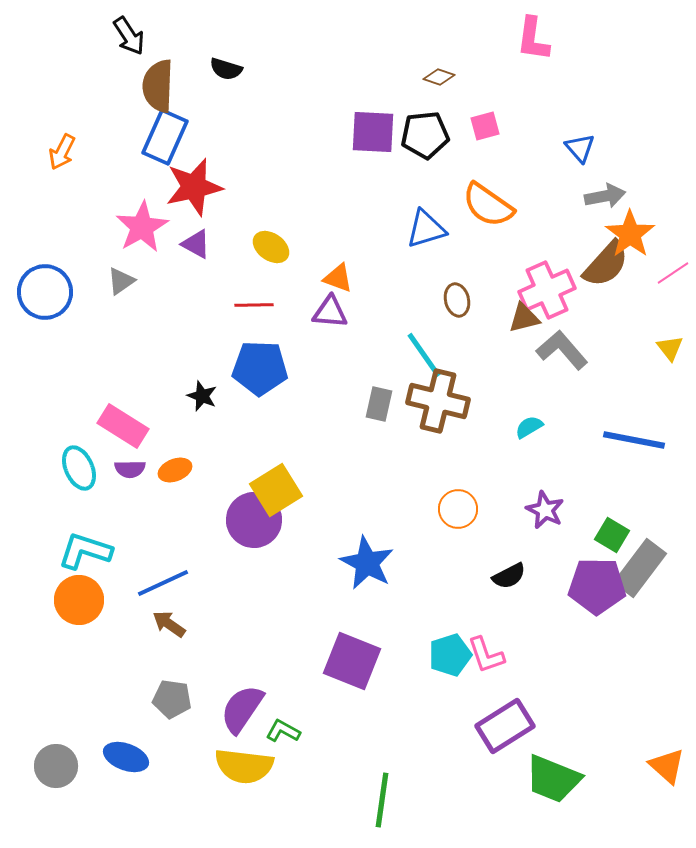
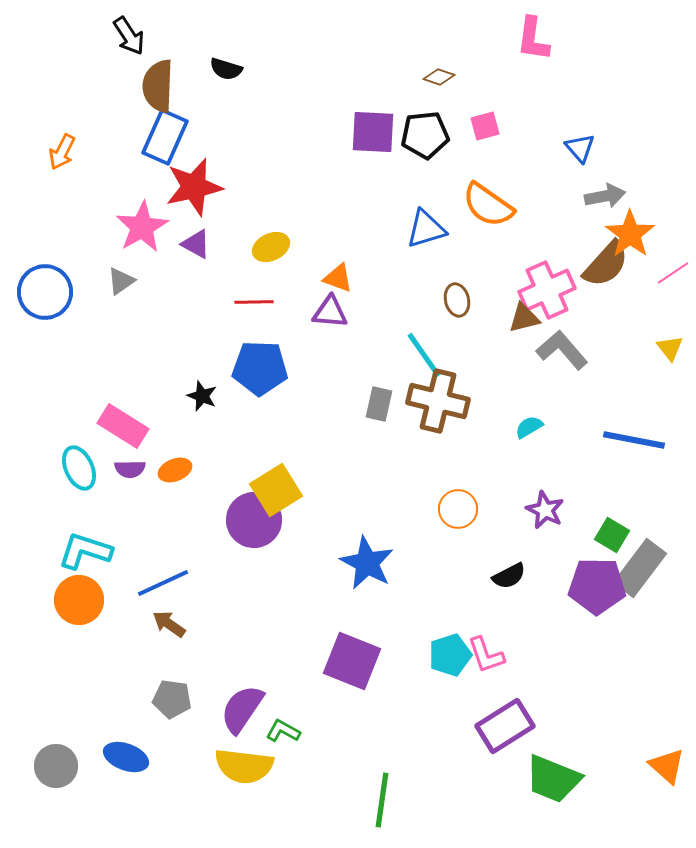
yellow ellipse at (271, 247): rotated 60 degrees counterclockwise
red line at (254, 305): moved 3 px up
